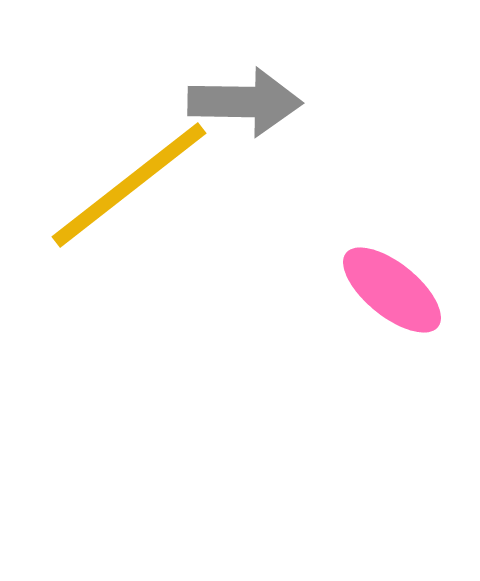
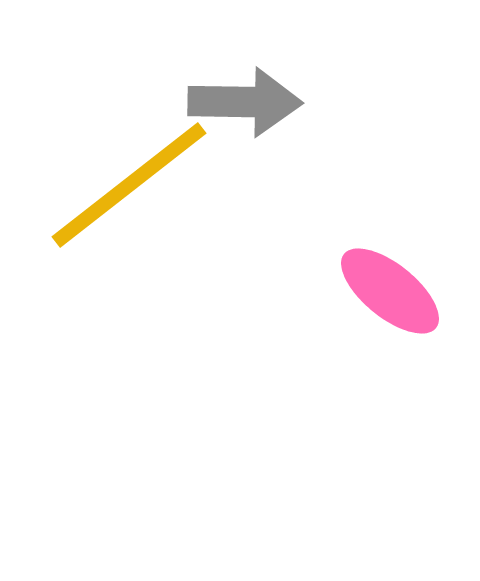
pink ellipse: moved 2 px left, 1 px down
